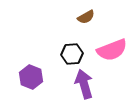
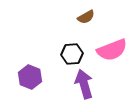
purple hexagon: moved 1 px left
